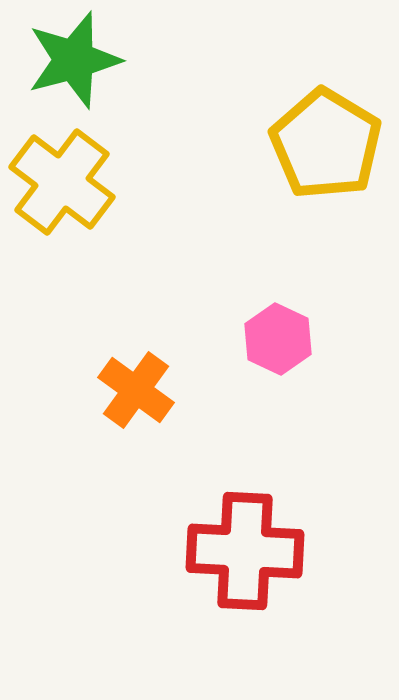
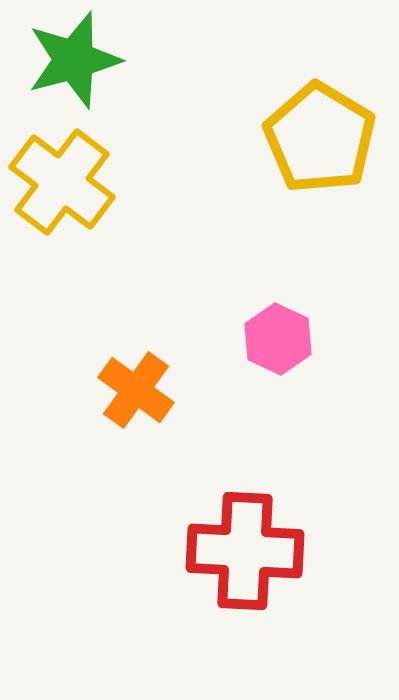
yellow pentagon: moved 6 px left, 6 px up
